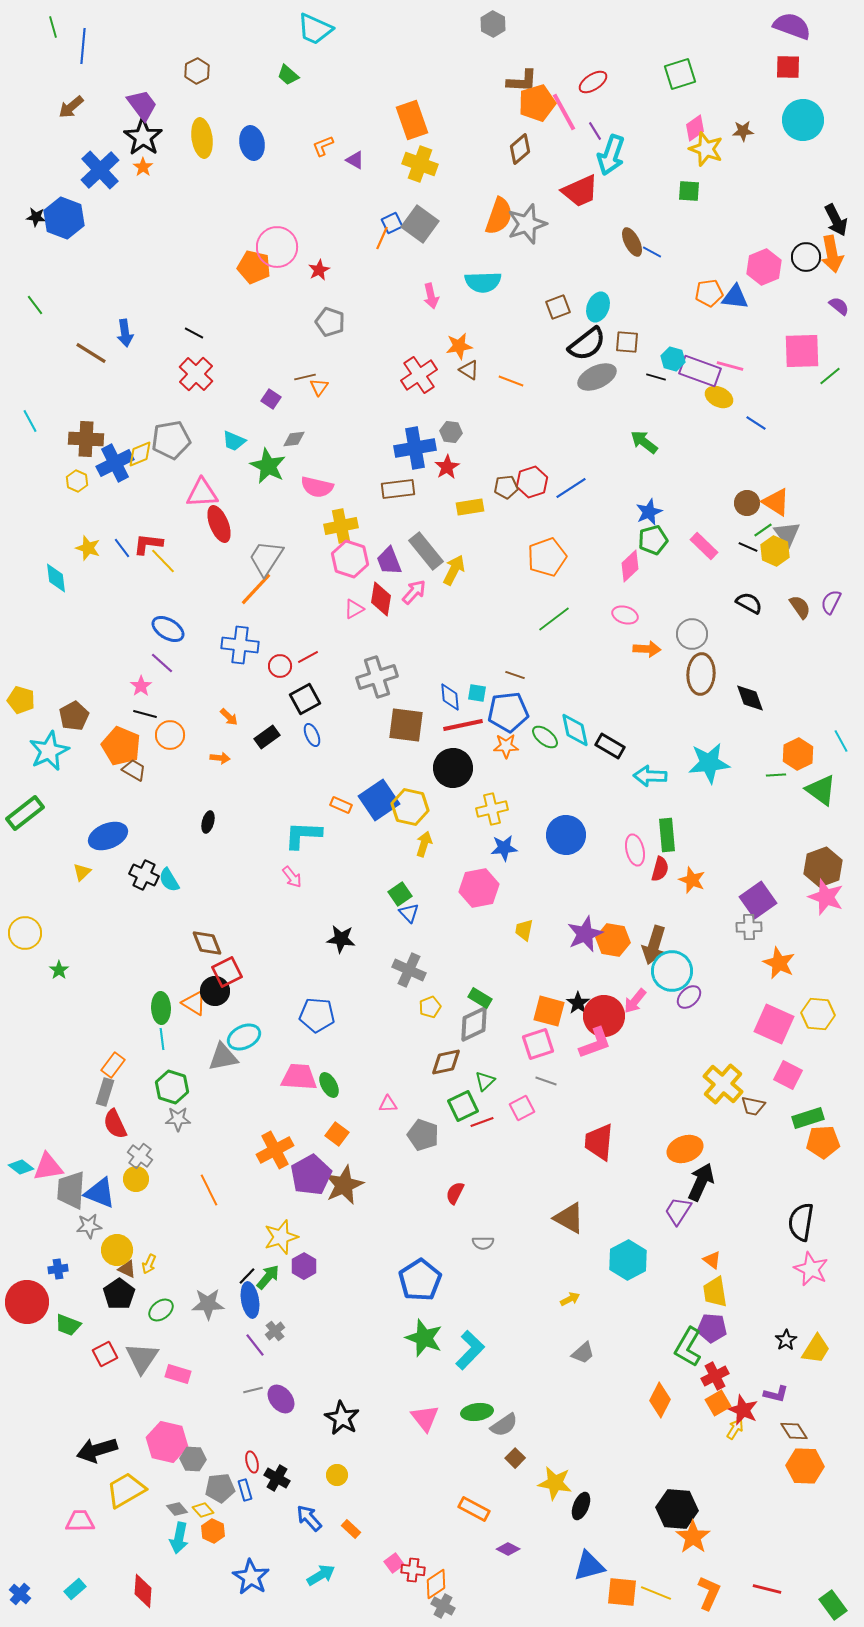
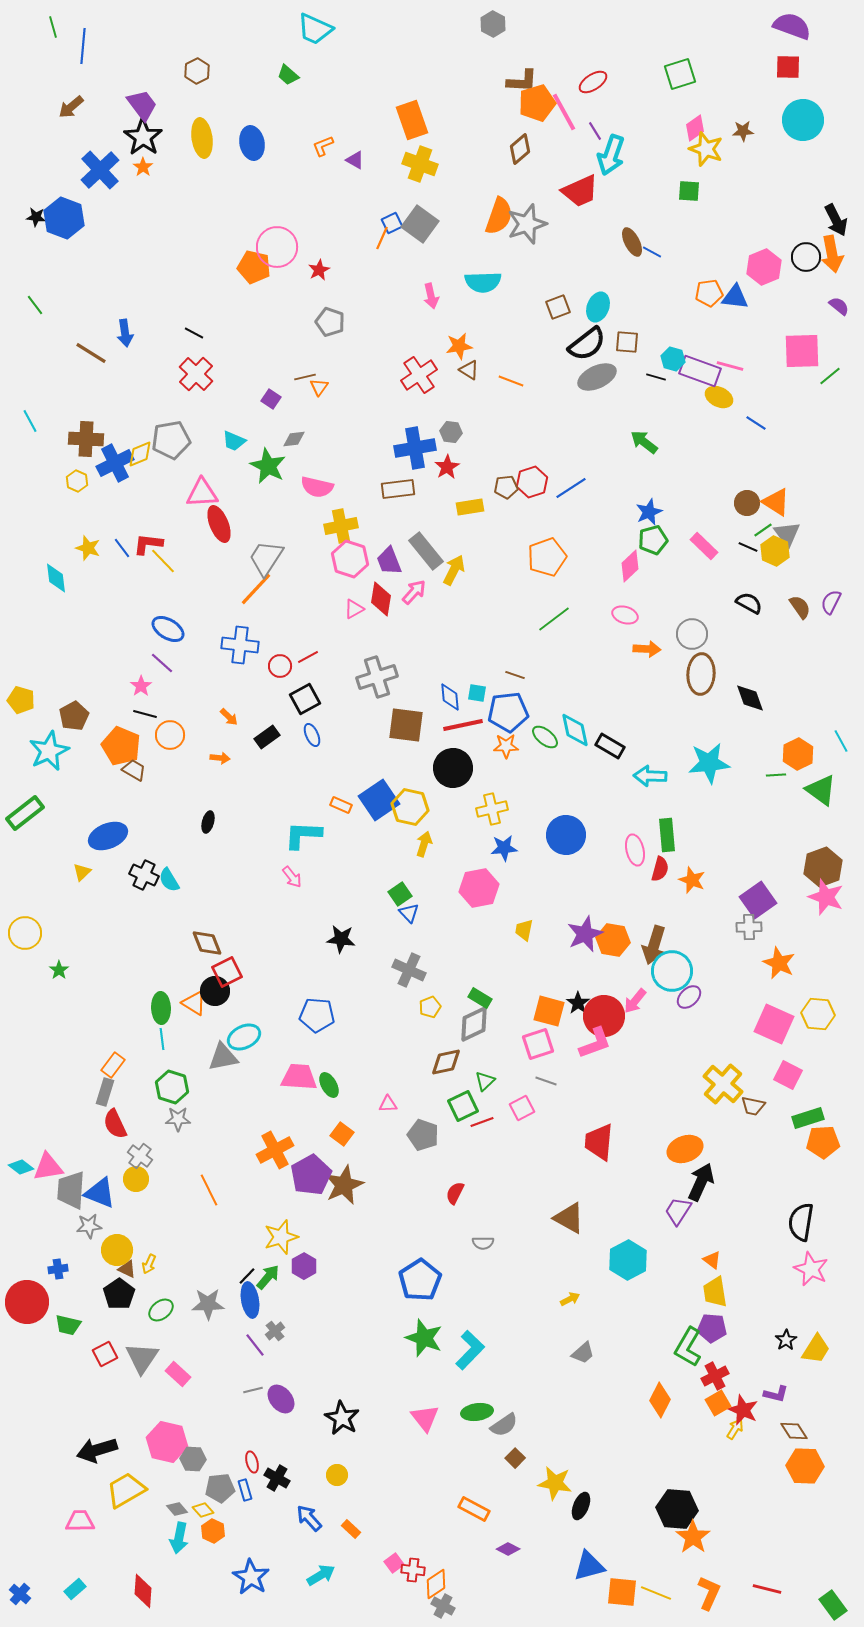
orange square at (337, 1134): moved 5 px right
green trapezoid at (68, 1325): rotated 8 degrees counterclockwise
pink rectangle at (178, 1374): rotated 25 degrees clockwise
